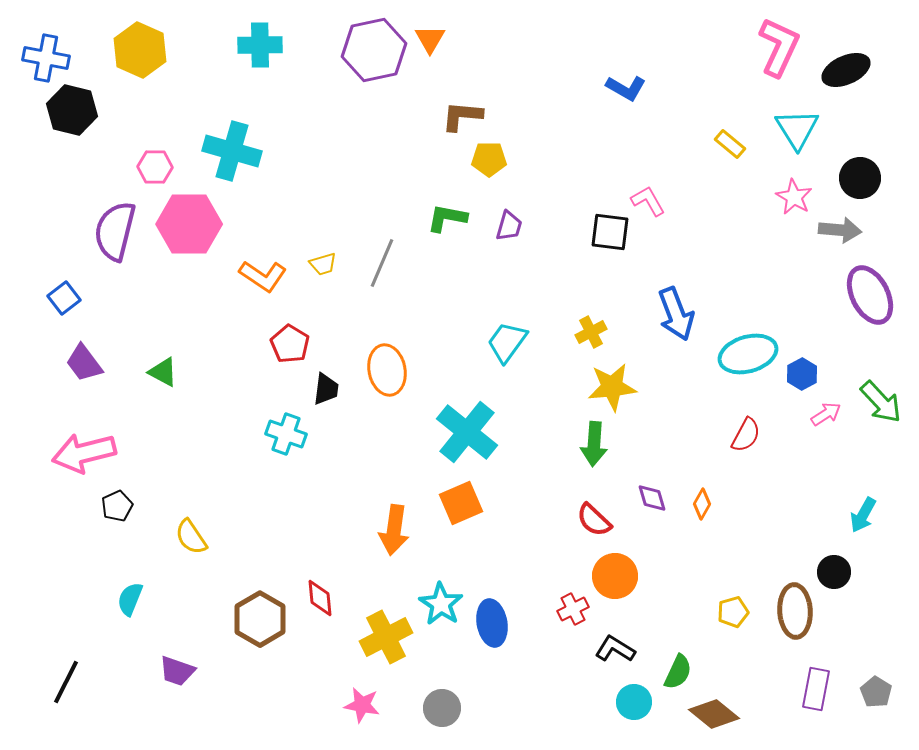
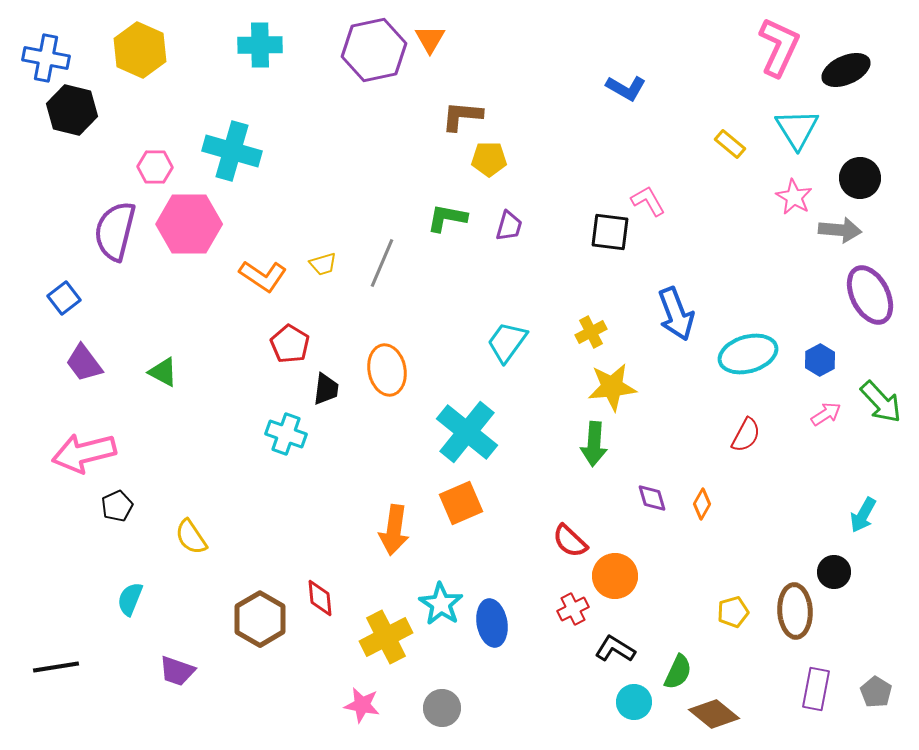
blue hexagon at (802, 374): moved 18 px right, 14 px up
red semicircle at (594, 520): moved 24 px left, 21 px down
black line at (66, 682): moved 10 px left, 15 px up; rotated 54 degrees clockwise
